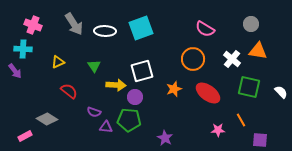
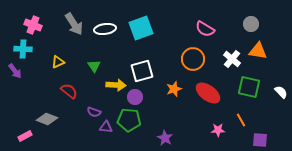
white ellipse: moved 2 px up; rotated 10 degrees counterclockwise
gray diamond: rotated 10 degrees counterclockwise
